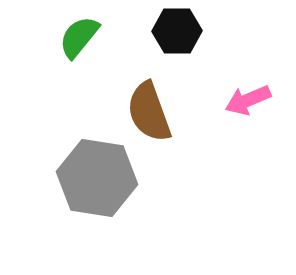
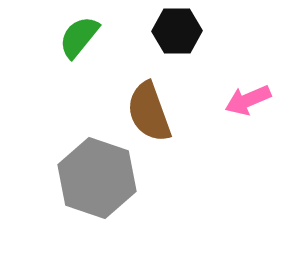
gray hexagon: rotated 10 degrees clockwise
